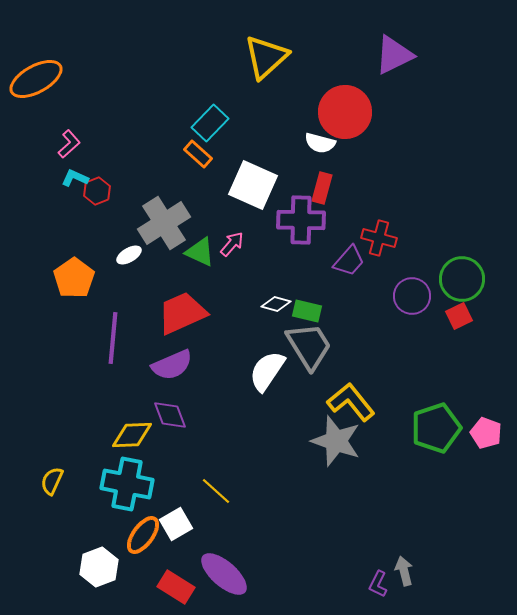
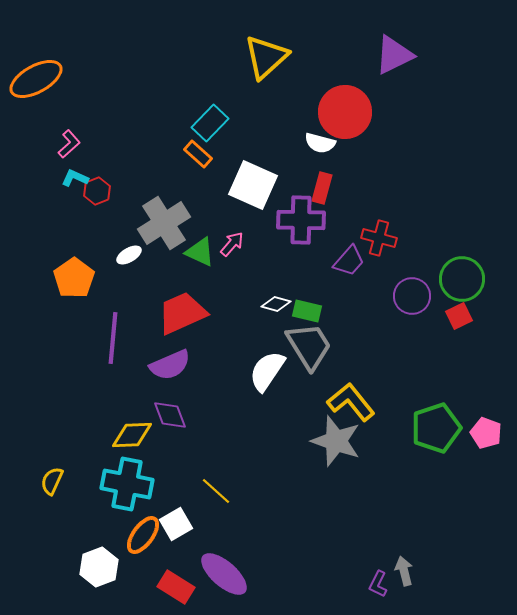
purple semicircle at (172, 365): moved 2 px left
